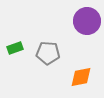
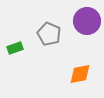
gray pentagon: moved 1 px right, 19 px up; rotated 20 degrees clockwise
orange diamond: moved 1 px left, 3 px up
